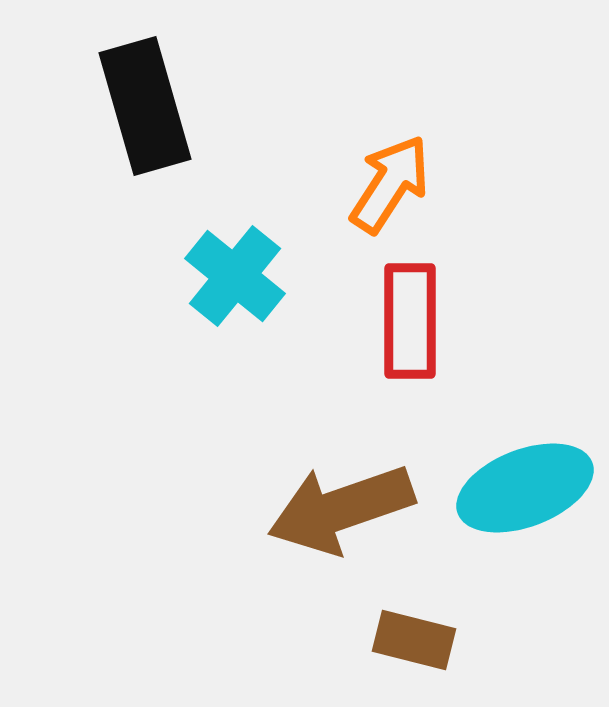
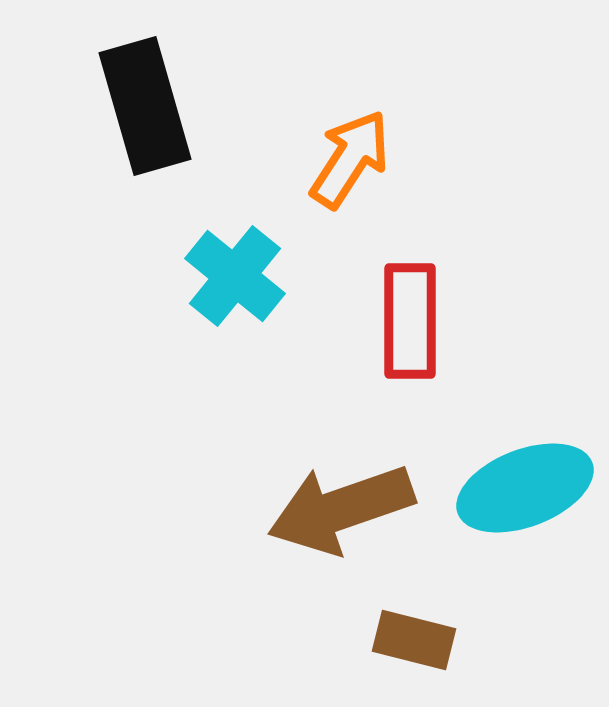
orange arrow: moved 40 px left, 25 px up
